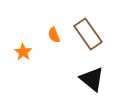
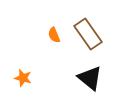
orange star: moved 26 px down; rotated 18 degrees counterclockwise
black triangle: moved 2 px left, 1 px up
